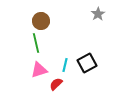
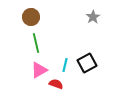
gray star: moved 5 px left, 3 px down
brown circle: moved 10 px left, 4 px up
pink triangle: rotated 12 degrees counterclockwise
red semicircle: rotated 64 degrees clockwise
